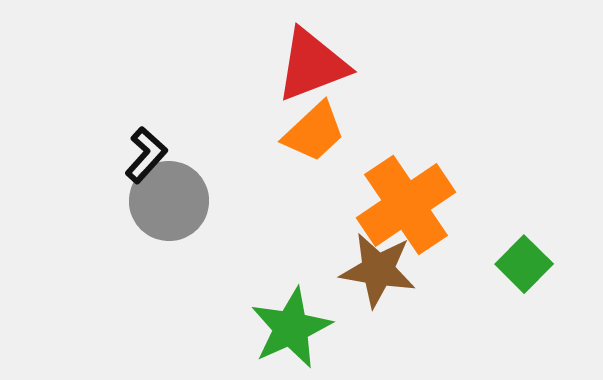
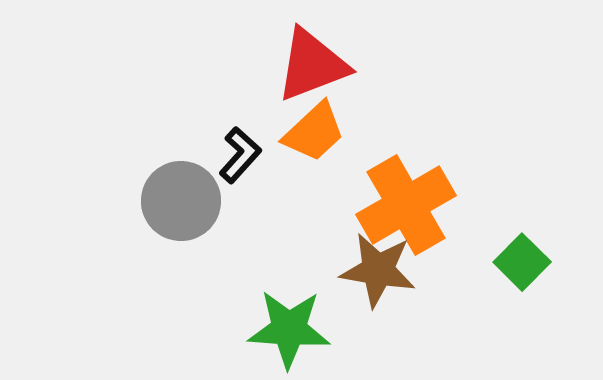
black L-shape: moved 94 px right
gray circle: moved 12 px right
orange cross: rotated 4 degrees clockwise
green square: moved 2 px left, 2 px up
green star: moved 2 px left, 1 px down; rotated 28 degrees clockwise
